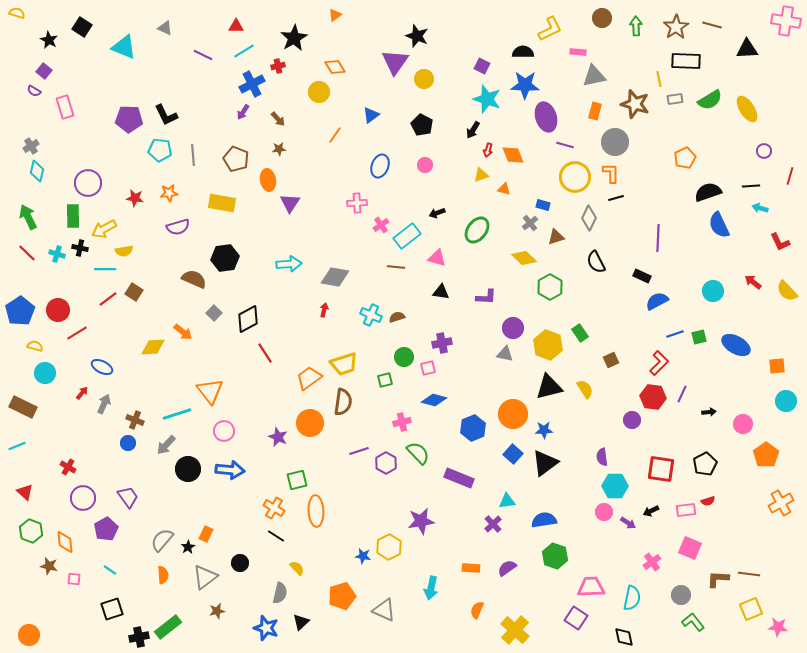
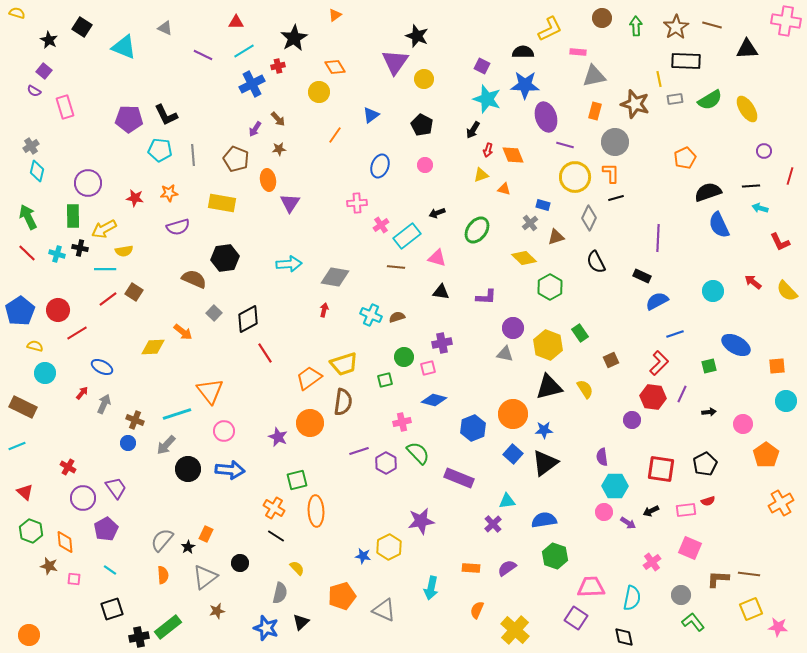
red triangle at (236, 26): moved 4 px up
purple arrow at (243, 112): moved 12 px right, 17 px down
green square at (699, 337): moved 10 px right, 29 px down
purple trapezoid at (128, 497): moved 12 px left, 9 px up
